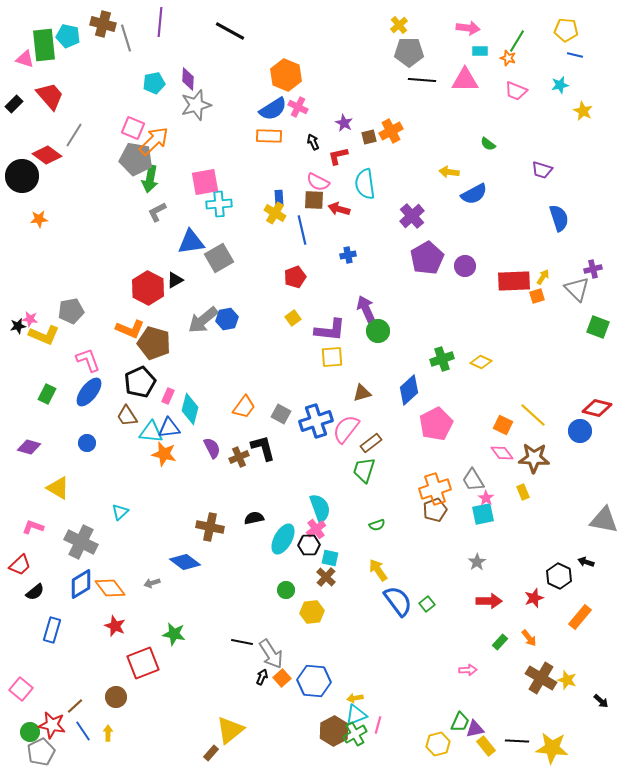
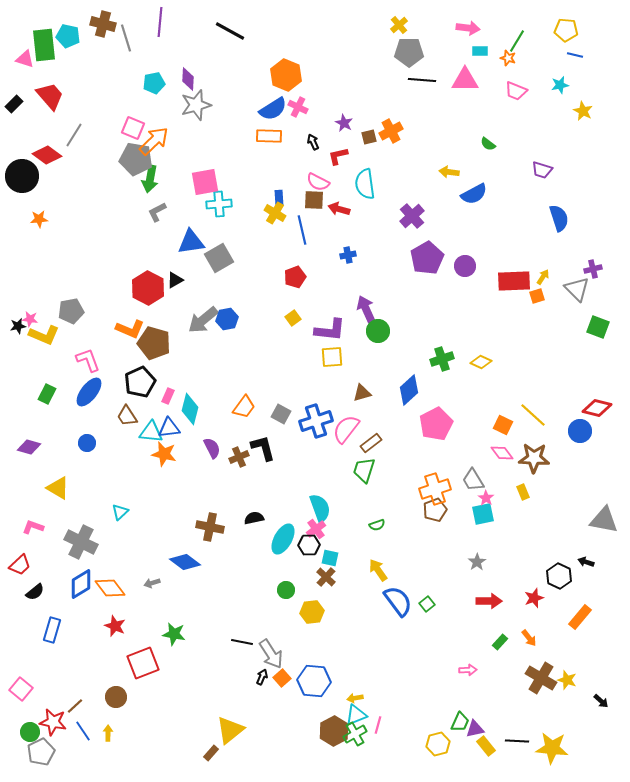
red star at (52, 725): moved 1 px right, 3 px up
